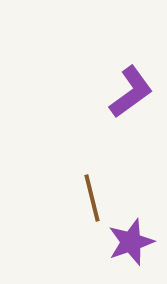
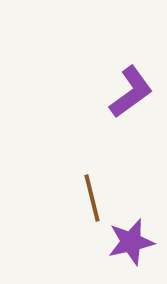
purple star: rotated 6 degrees clockwise
